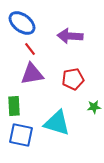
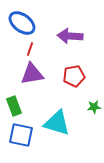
red line: rotated 56 degrees clockwise
red pentagon: moved 1 px right, 3 px up
green rectangle: rotated 18 degrees counterclockwise
